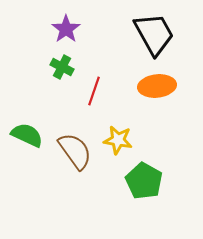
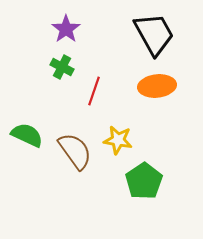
green pentagon: rotated 9 degrees clockwise
